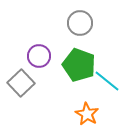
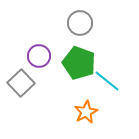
green pentagon: moved 2 px up
orange star: moved 1 px left, 2 px up; rotated 15 degrees clockwise
